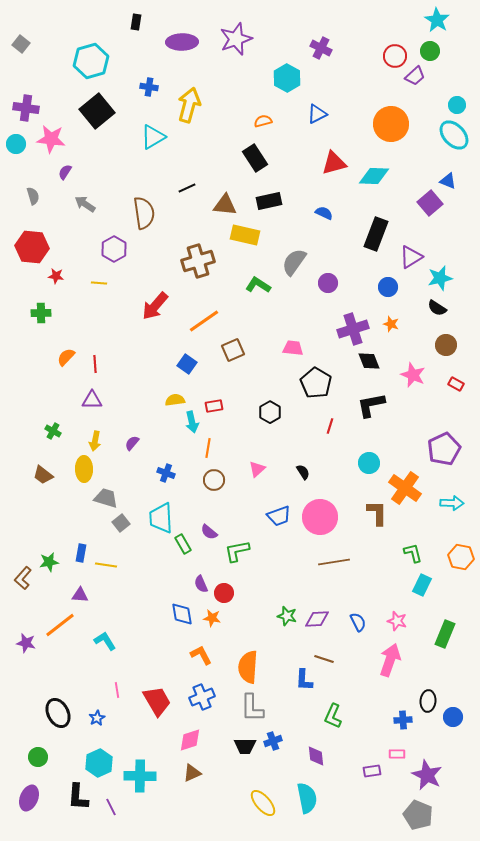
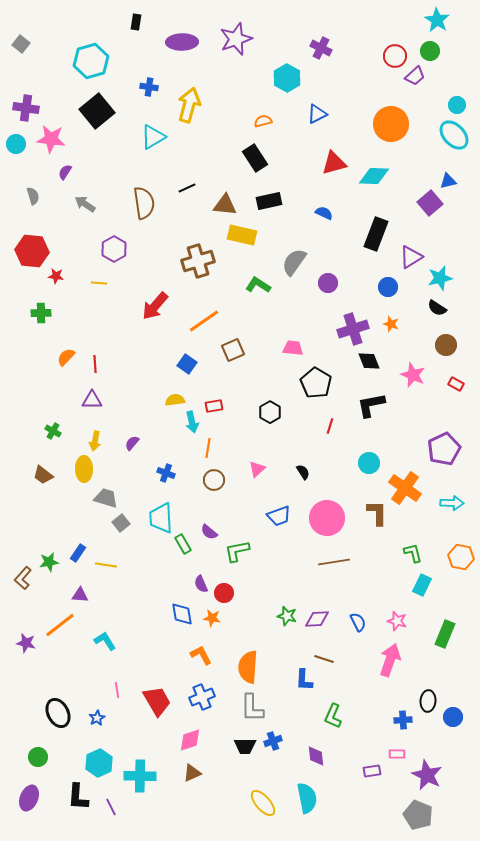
blue triangle at (448, 181): rotated 36 degrees counterclockwise
brown semicircle at (144, 213): moved 10 px up
yellow rectangle at (245, 235): moved 3 px left
red hexagon at (32, 247): moved 4 px down
pink circle at (320, 517): moved 7 px right, 1 px down
blue rectangle at (81, 553): moved 3 px left; rotated 24 degrees clockwise
